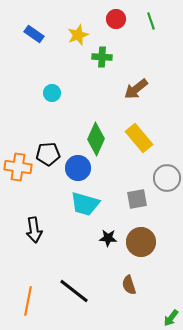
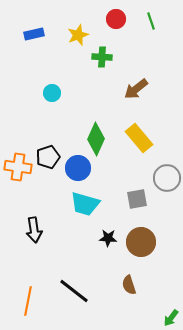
blue rectangle: rotated 48 degrees counterclockwise
black pentagon: moved 3 px down; rotated 15 degrees counterclockwise
